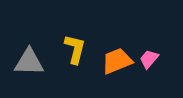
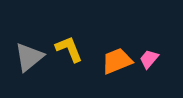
yellow L-shape: moved 6 px left; rotated 36 degrees counterclockwise
gray triangle: moved 5 px up; rotated 40 degrees counterclockwise
